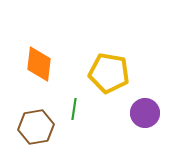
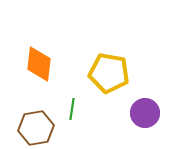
green line: moved 2 px left
brown hexagon: moved 1 px down
